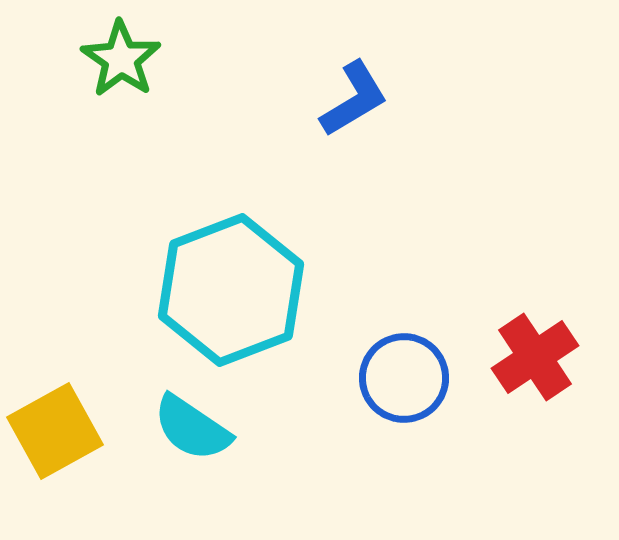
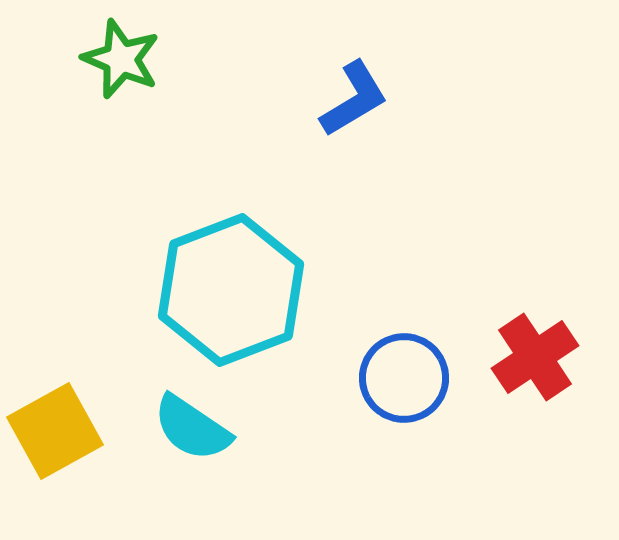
green star: rotated 12 degrees counterclockwise
